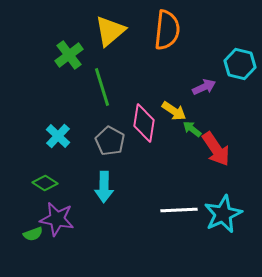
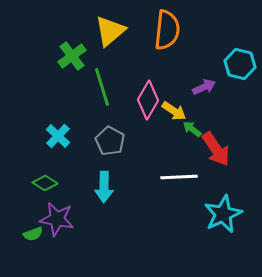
green cross: moved 3 px right, 1 px down
pink diamond: moved 4 px right, 23 px up; rotated 21 degrees clockwise
white line: moved 33 px up
